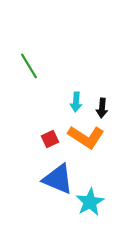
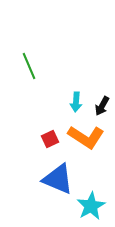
green line: rotated 8 degrees clockwise
black arrow: moved 2 px up; rotated 24 degrees clockwise
cyan star: moved 1 px right, 4 px down
